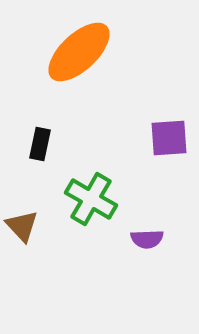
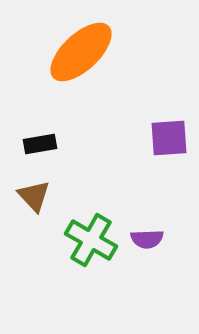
orange ellipse: moved 2 px right
black rectangle: rotated 68 degrees clockwise
green cross: moved 41 px down
brown triangle: moved 12 px right, 30 px up
